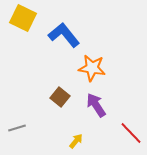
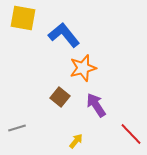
yellow square: rotated 16 degrees counterclockwise
orange star: moved 9 px left; rotated 24 degrees counterclockwise
red line: moved 1 px down
